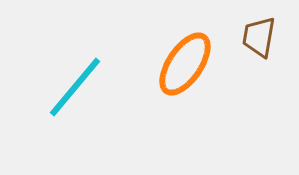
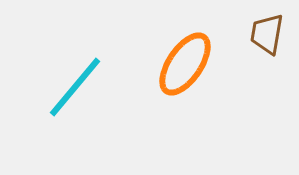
brown trapezoid: moved 8 px right, 3 px up
